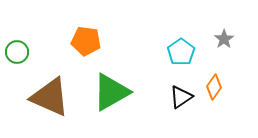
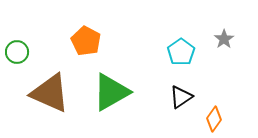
orange pentagon: rotated 20 degrees clockwise
orange diamond: moved 32 px down
brown triangle: moved 4 px up
